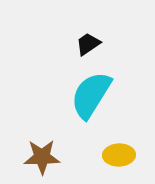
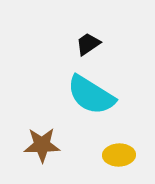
cyan semicircle: rotated 90 degrees counterclockwise
brown star: moved 12 px up
